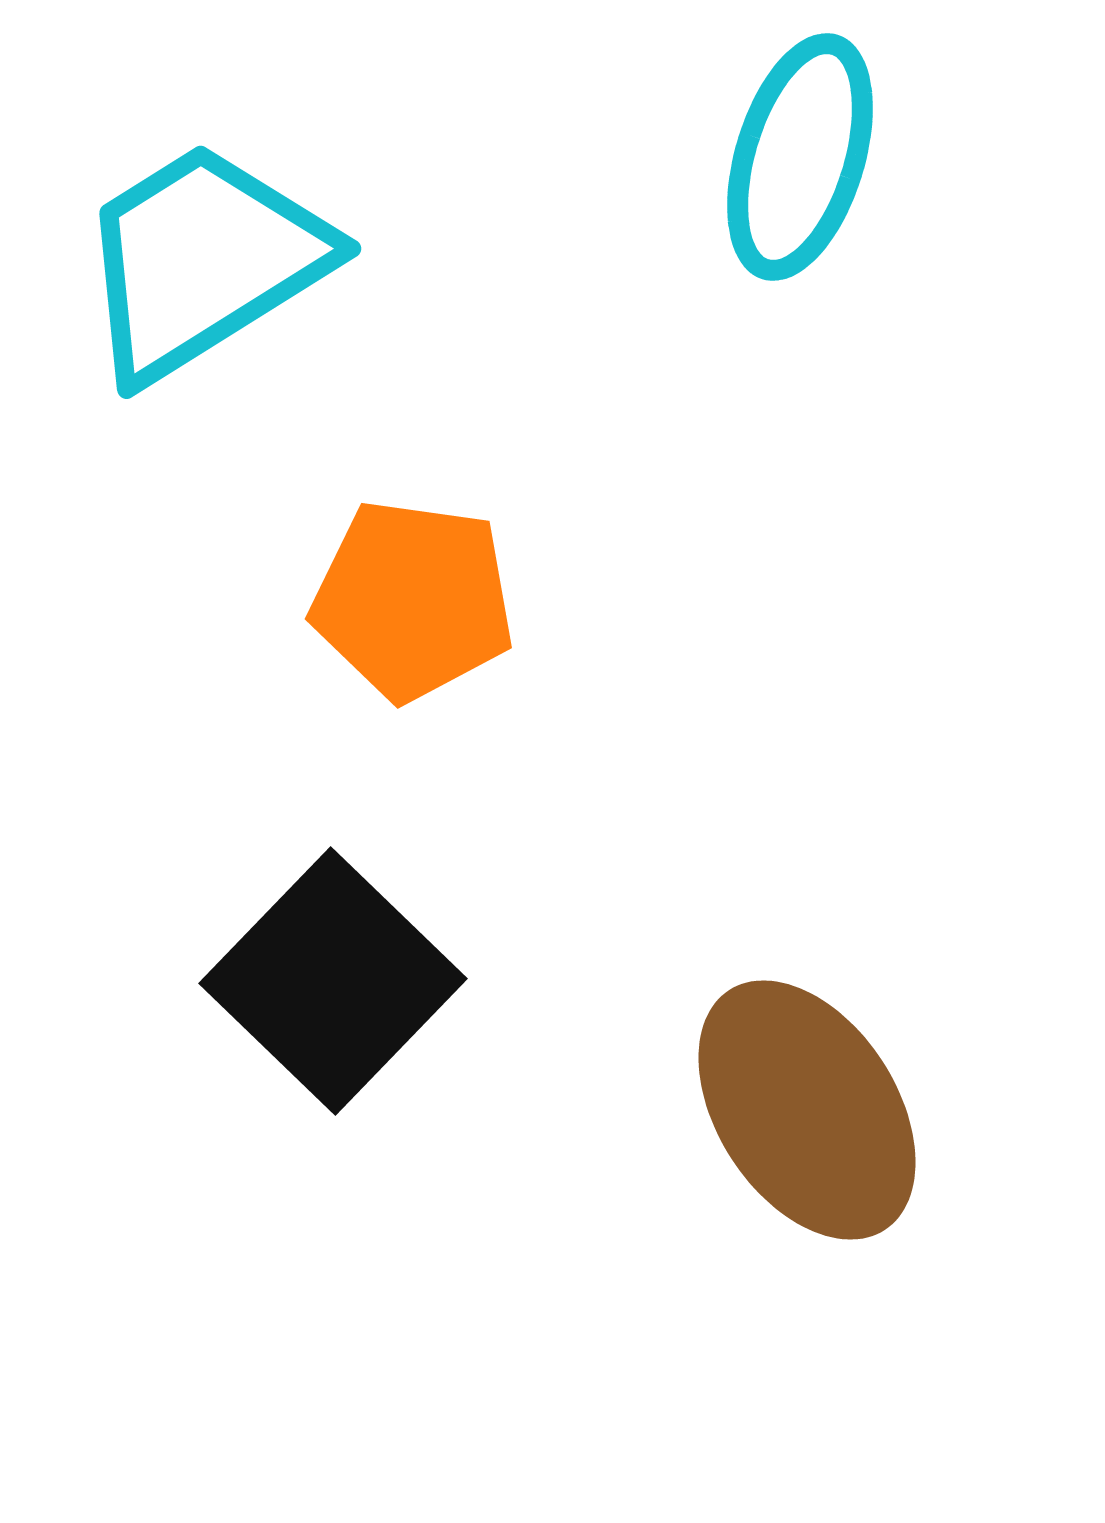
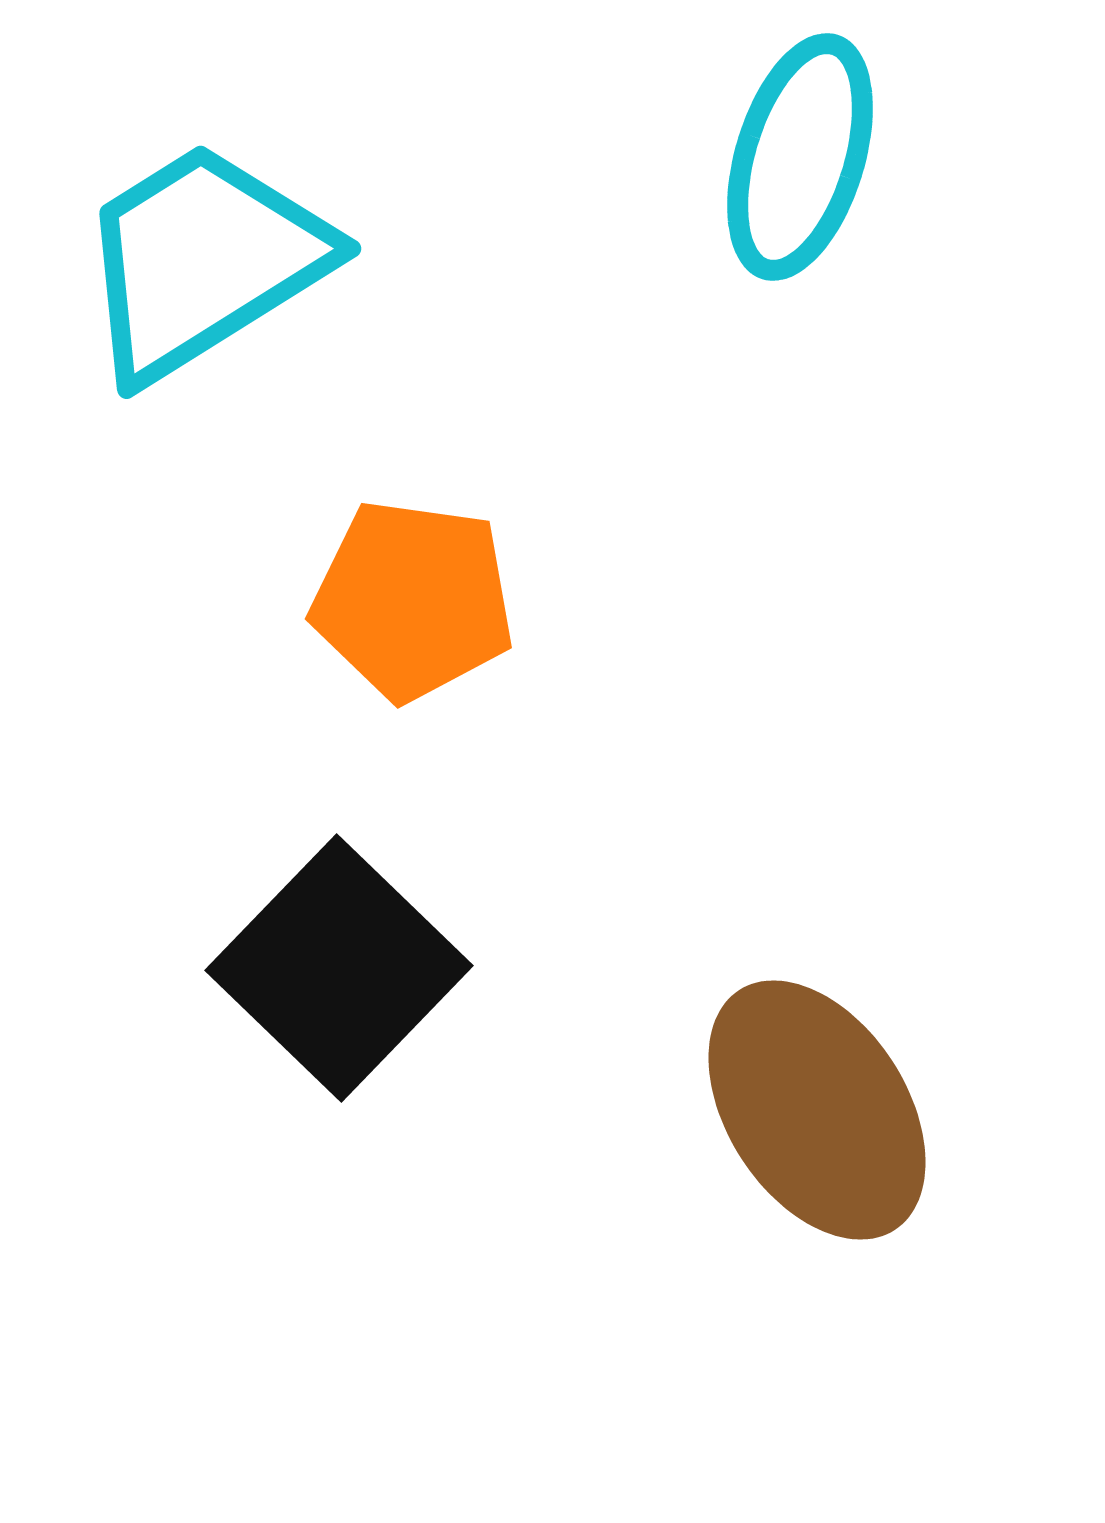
black square: moved 6 px right, 13 px up
brown ellipse: moved 10 px right
